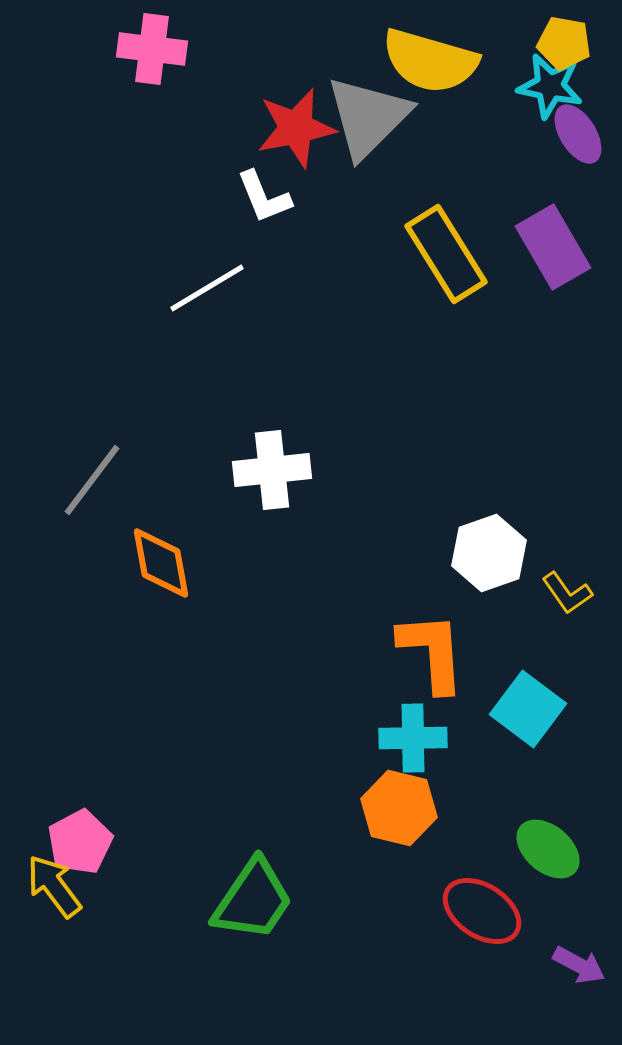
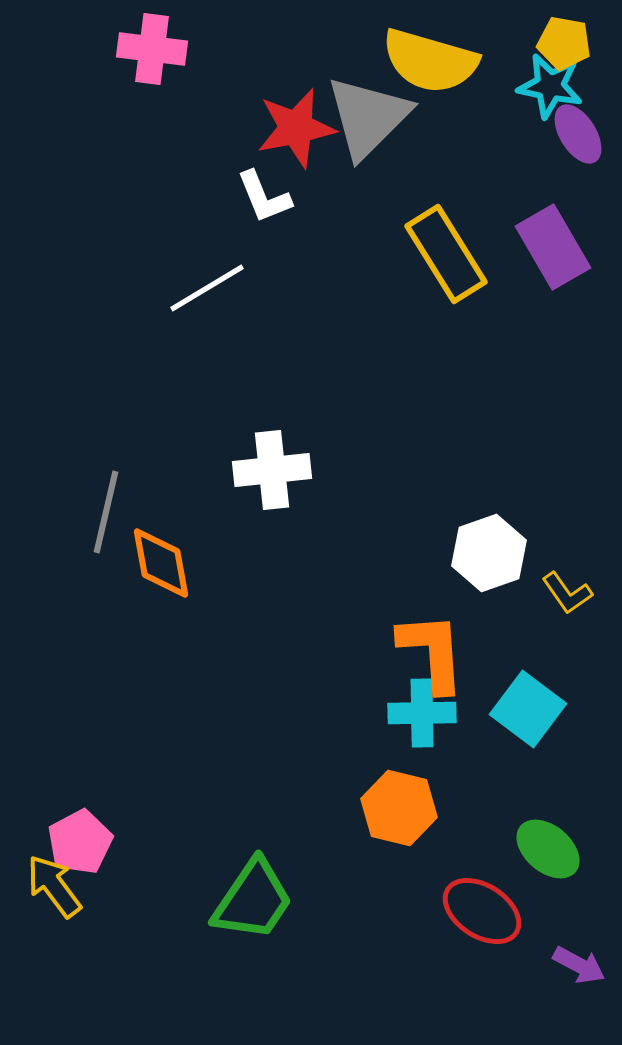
gray line: moved 14 px right, 32 px down; rotated 24 degrees counterclockwise
cyan cross: moved 9 px right, 25 px up
